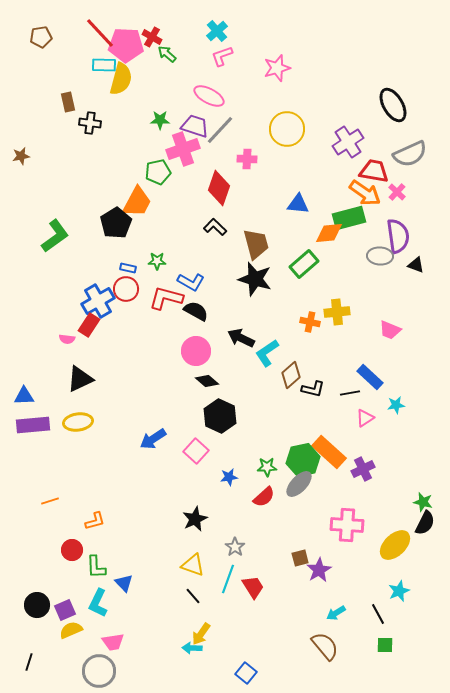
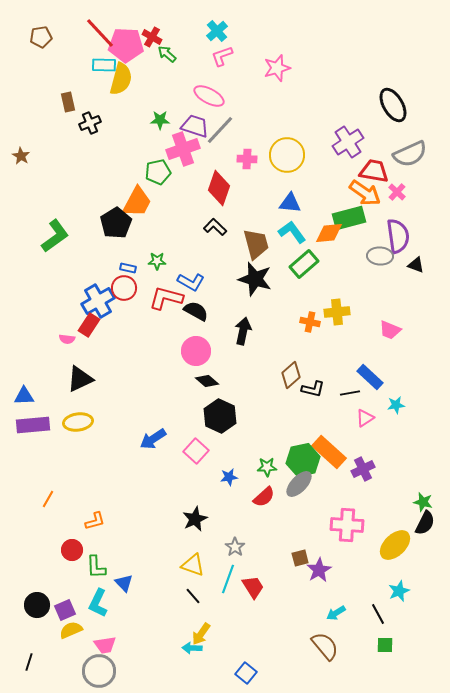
black cross at (90, 123): rotated 30 degrees counterclockwise
yellow circle at (287, 129): moved 26 px down
brown star at (21, 156): rotated 30 degrees counterclockwise
blue triangle at (298, 204): moved 8 px left, 1 px up
red circle at (126, 289): moved 2 px left, 1 px up
black arrow at (241, 338): moved 2 px right, 7 px up; rotated 76 degrees clockwise
cyan L-shape at (267, 353): moved 25 px right, 121 px up; rotated 88 degrees clockwise
orange line at (50, 501): moved 2 px left, 2 px up; rotated 42 degrees counterclockwise
pink trapezoid at (113, 642): moved 8 px left, 3 px down
